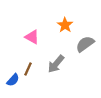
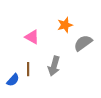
orange star: rotated 21 degrees clockwise
gray semicircle: moved 2 px left, 1 px up
gray arrow: moved 2 px left, 2 px down; rotated 24 degrees counterclockwise
brown line: rotated 24 degrees counterclockwise
